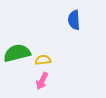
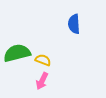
blue semicircle: moved 4 px down
yellow semicircle: rotated 28 degrees clockwise
